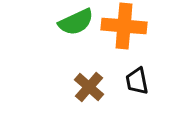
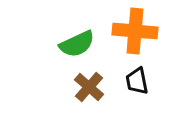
green semicircle: moved 1 px right, 22 px down
orange cross: moved 11 px right, 5 px down
